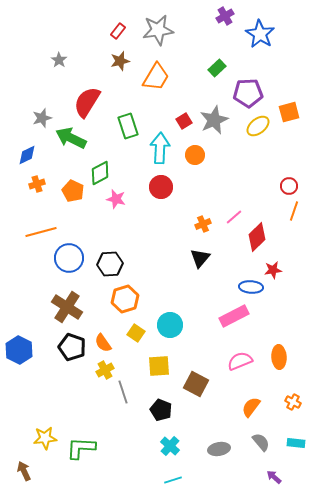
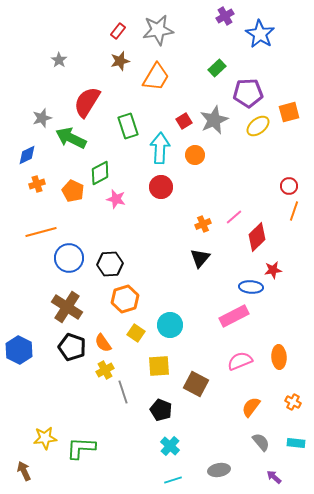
gray ellipse at (219, 449): moved 21 px down
